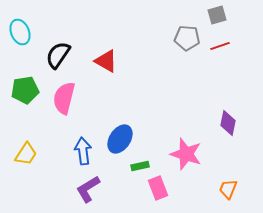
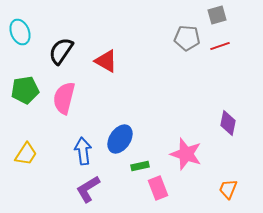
black semicircle: moved 3 px right, 4 px up
